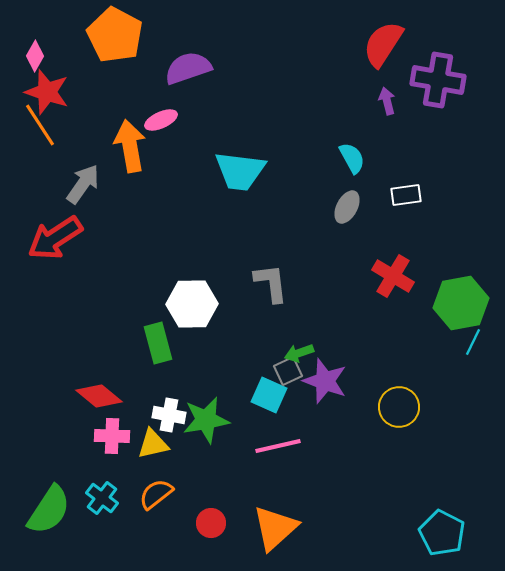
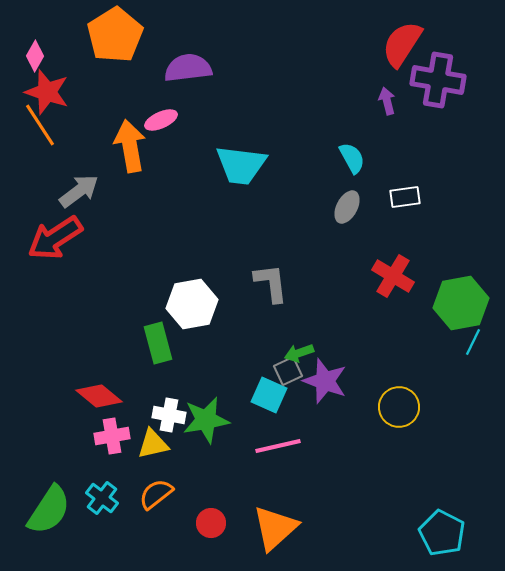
orange pentagon: rotated 12 degrees clockwise
red semicircle: moved 19 px right
purple semicircle: rotated 12 degrees clockwise
cyan trapezoid: moved 1 px right, 6 px up
gray arrow: moved 4 px left, 7 px down; rotated 18 degrees clockwise
white rectangle: moved 1 px left, 2 px down
white hexagon: rotated 9 degrees counterclockwise
pink cross: rotated 12 degrees counterclockwise
